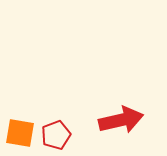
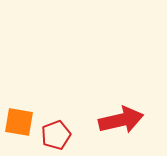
orange square: moved 1 px left, 11 px up
